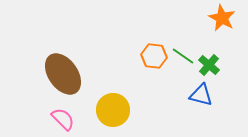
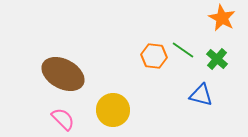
green line: moved 6 px up
green cross: moved 8 px right, 6 px up
brown ellipse: rotated 27 degrees counterclockwise
